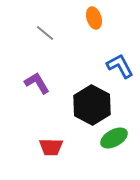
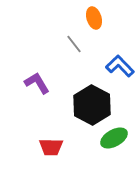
gray line: moved 29 px right, 11 px down; rotated 12 degrees clockwise
blue L-shape: rotated 16 degrees counterclockwise
